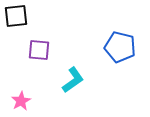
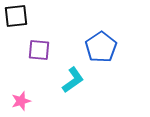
blue pentagon: moved 19 px left; rotated 24 degrees clockwise
pink star: rotated 12 degrees clockwise
